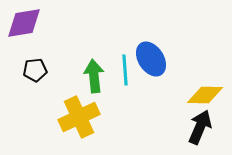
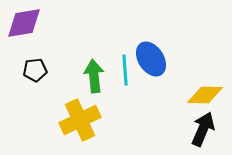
yellow cross: moved 1 px right, 3 px down
black arrow: moved 3 px right, 2 px down
